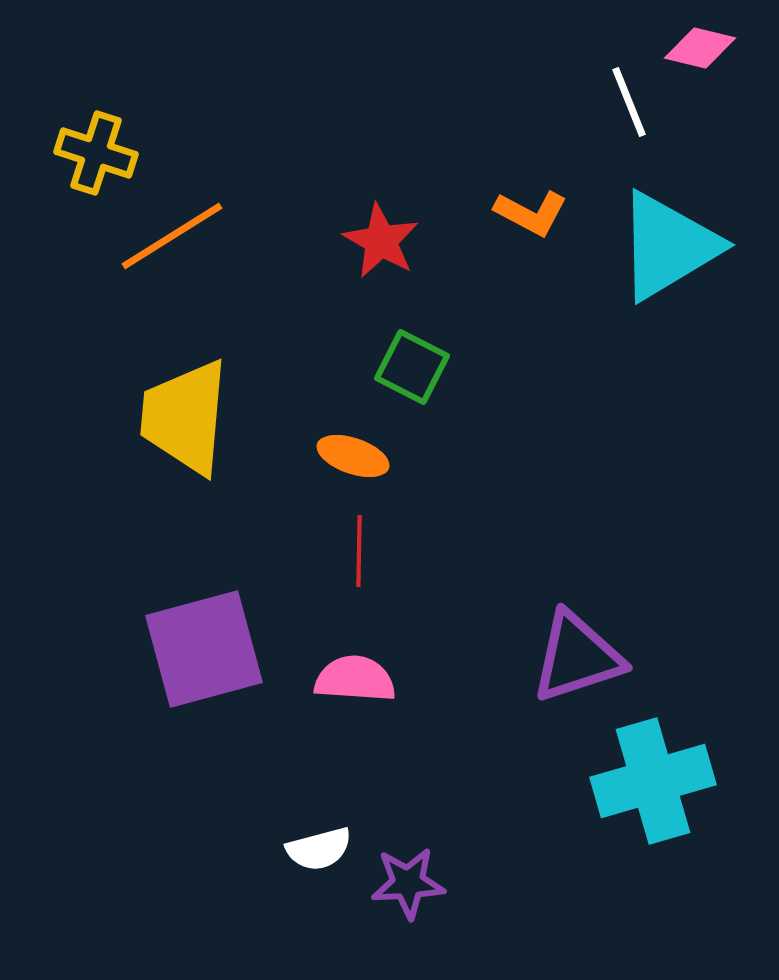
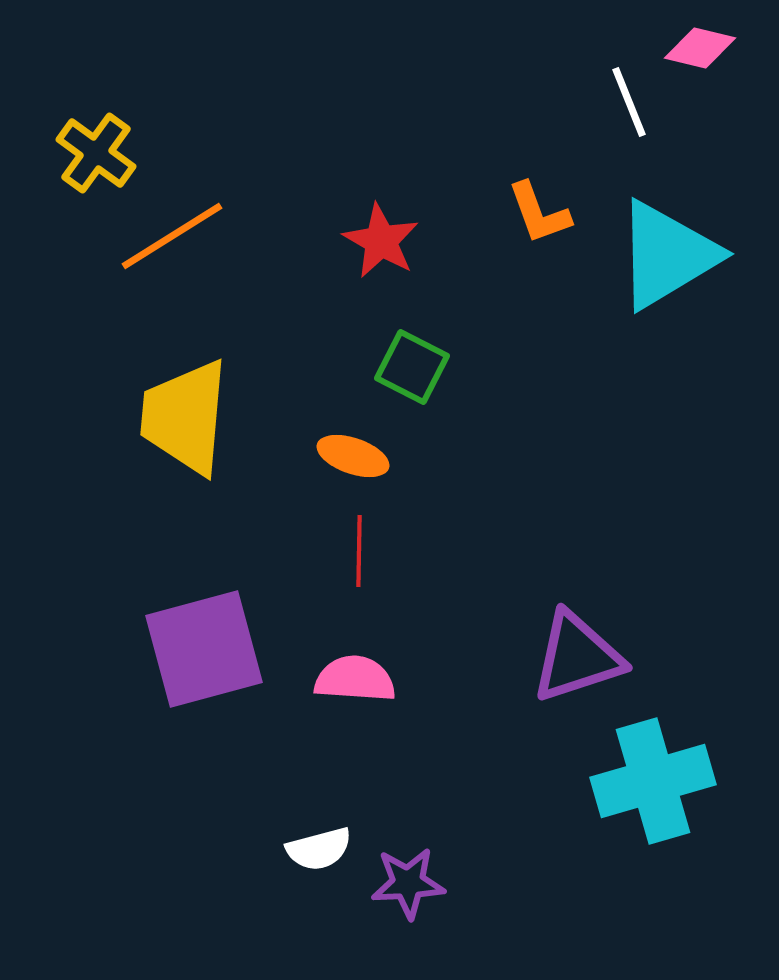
yellow cross: rotated 18 degrees clockwise
orange L-shape: moved 8 px right; rotated 42 degrees clockwise
cyan triangle: moved 1 px left, 9 px down
